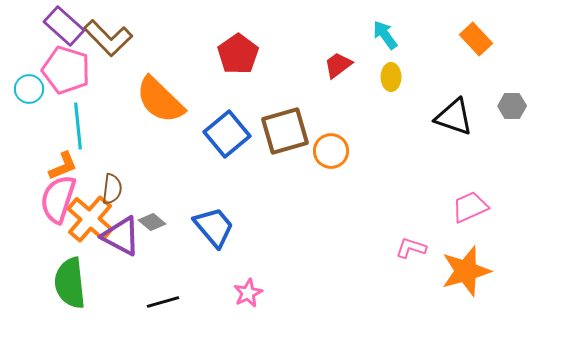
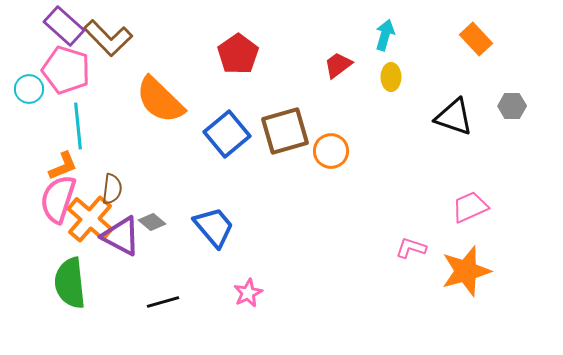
cyan arrow: rotated 52 degrees clockwise
